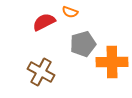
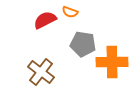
red semicircle: moved 1 px right, 2 px up
gray pentagon: rotated 25 degrees clockwise
brown cross: rotated 8 degrees clockwise
